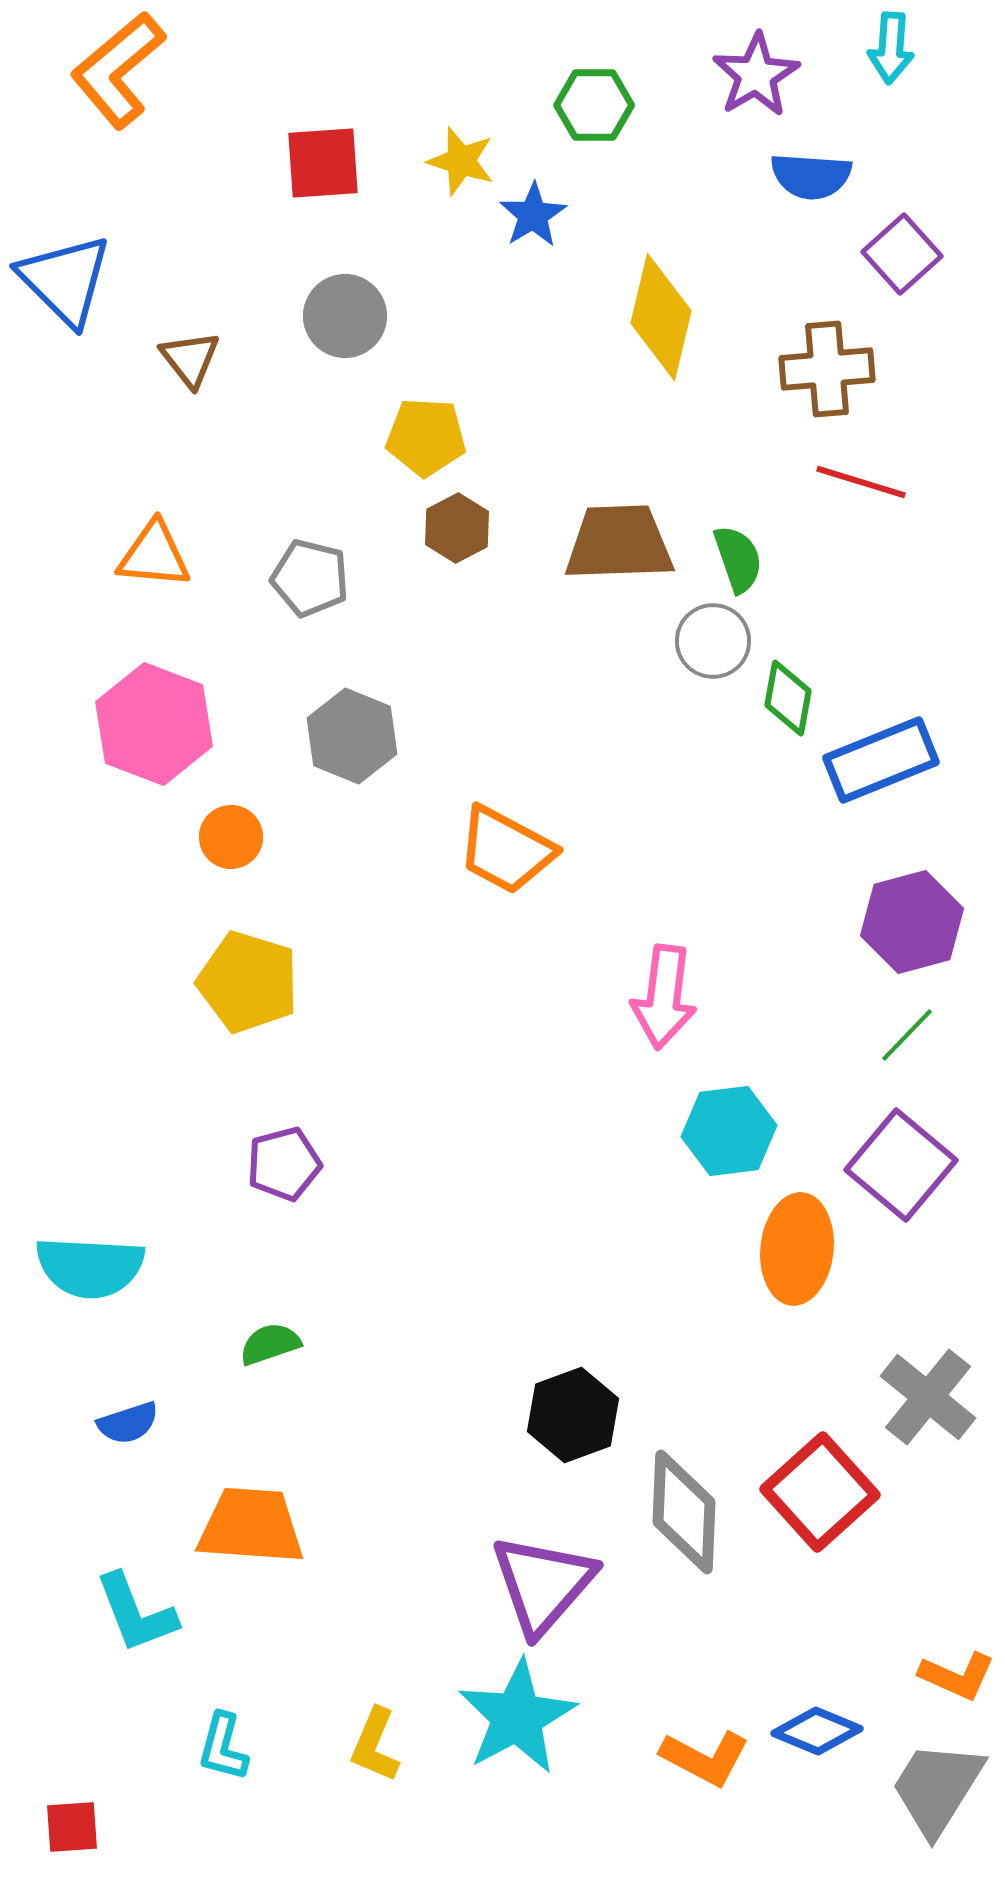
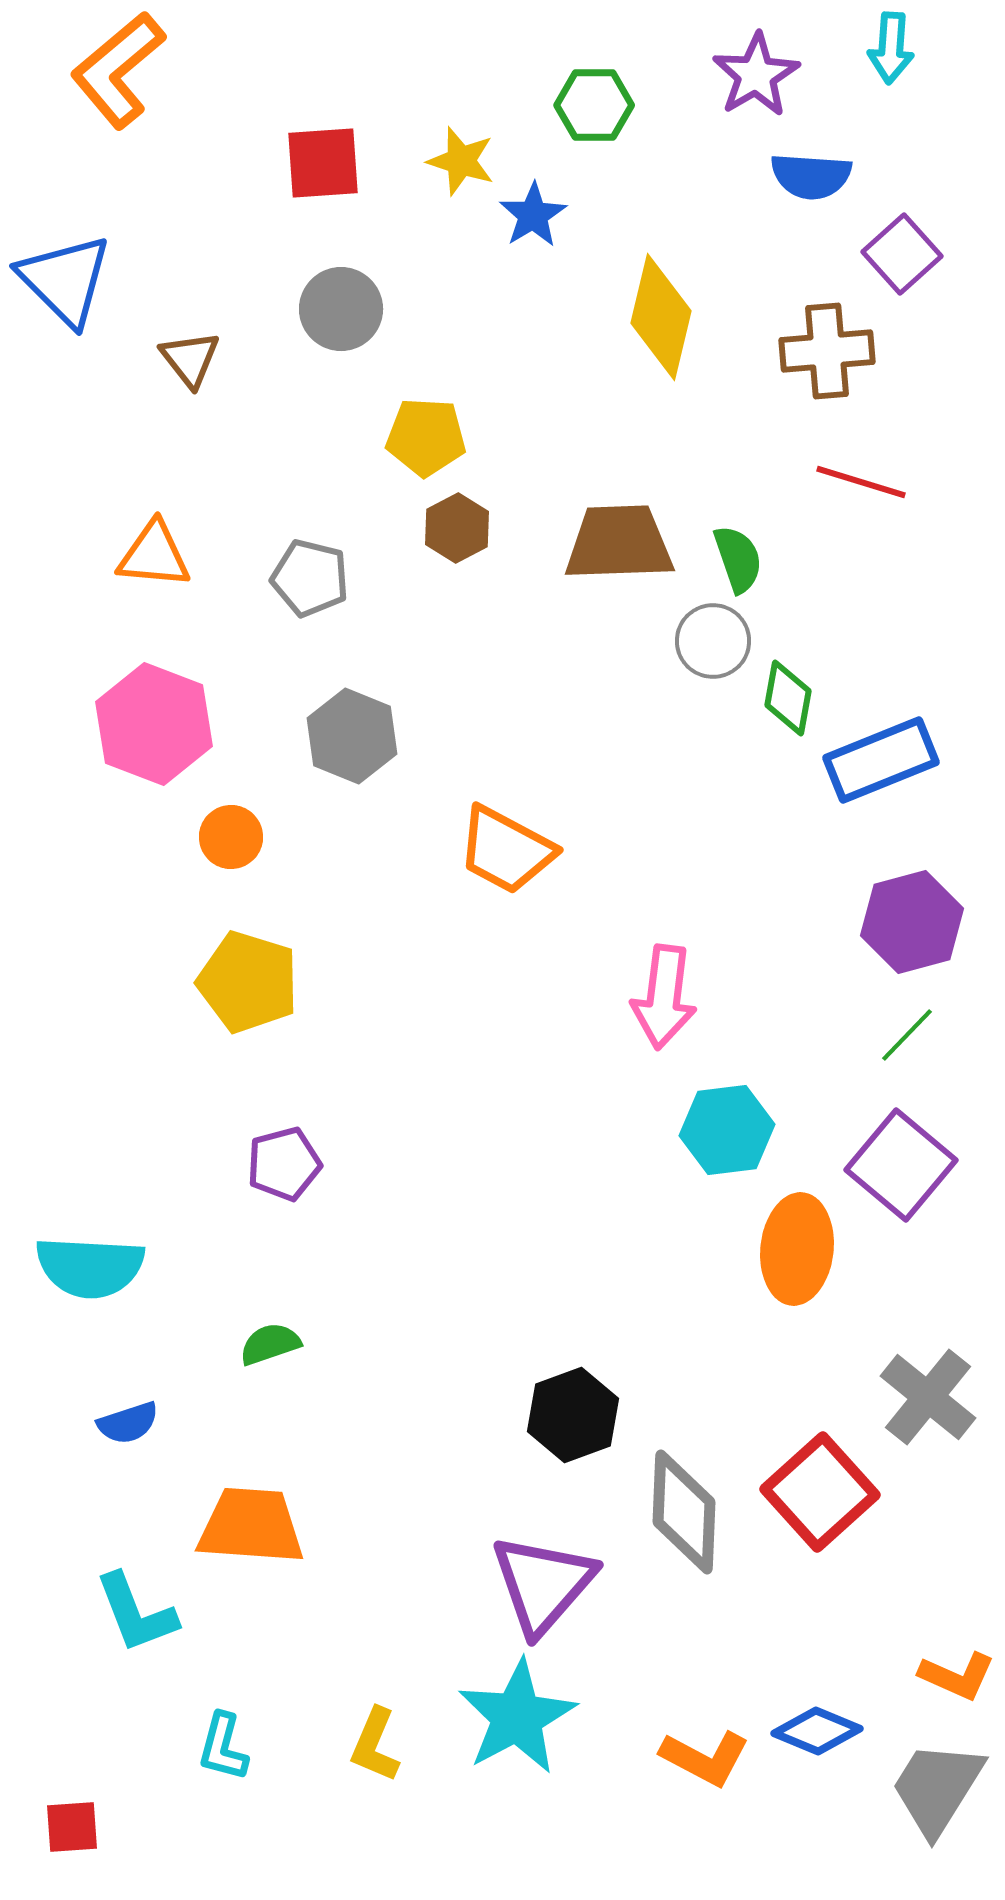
gray circle at (345, 316): moved 4 px left, 7 px up
brown cross at (827, 369): moved 18 px up
cyan hexagon at (729, 1131): moved 2 px left, 1 px up
